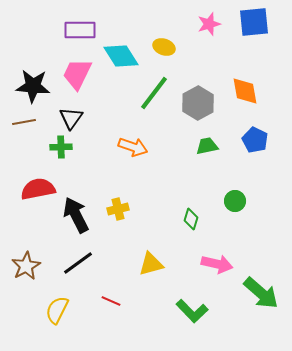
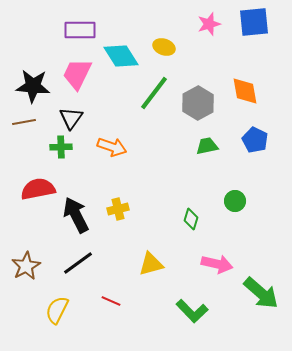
orange arrow: moved 21 px left
